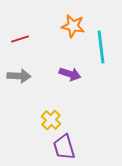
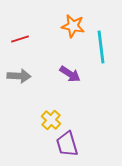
purple arrow: rotated 15 degrees clockwise
purple trapezoid: moved 3 px right, 3 px up
